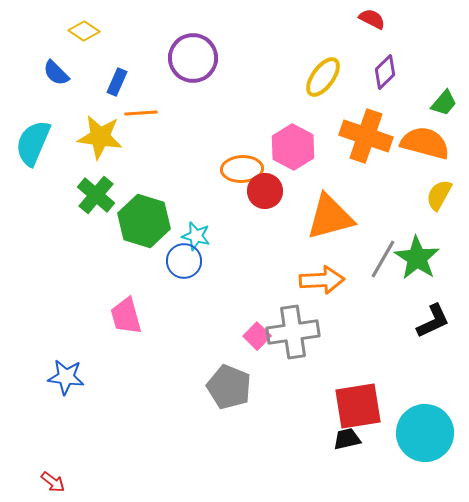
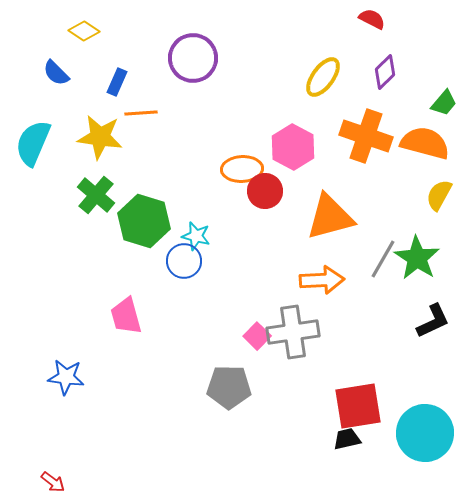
gray pentagon: rotated 21 degrees counterclockwise
